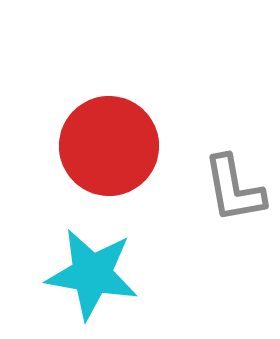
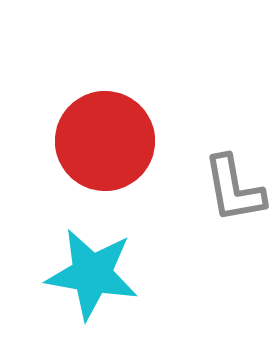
red circle: moved 4 px left, 5 px up
